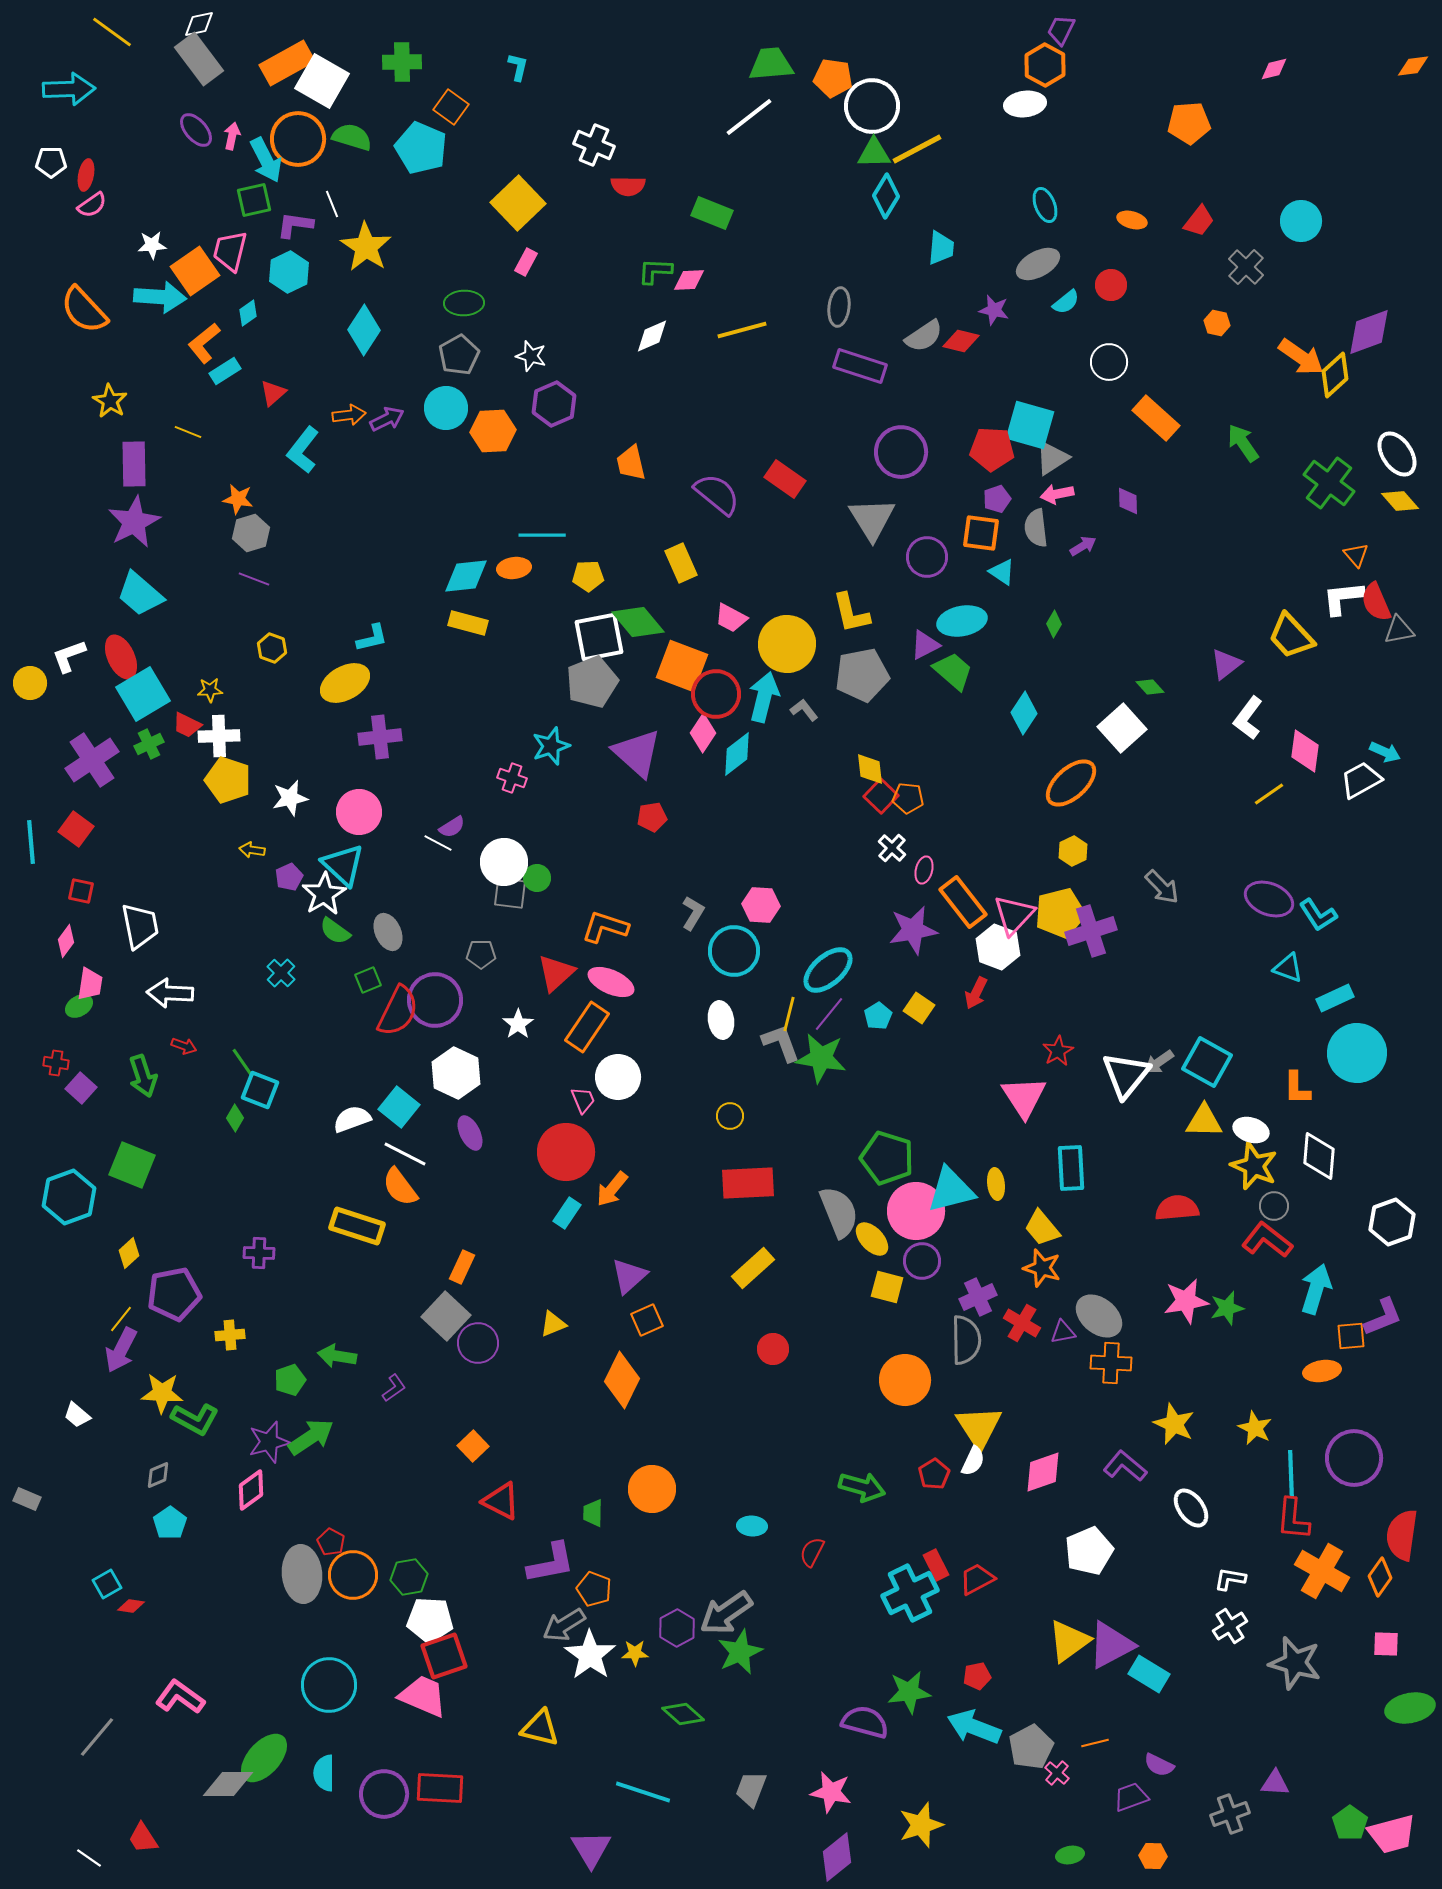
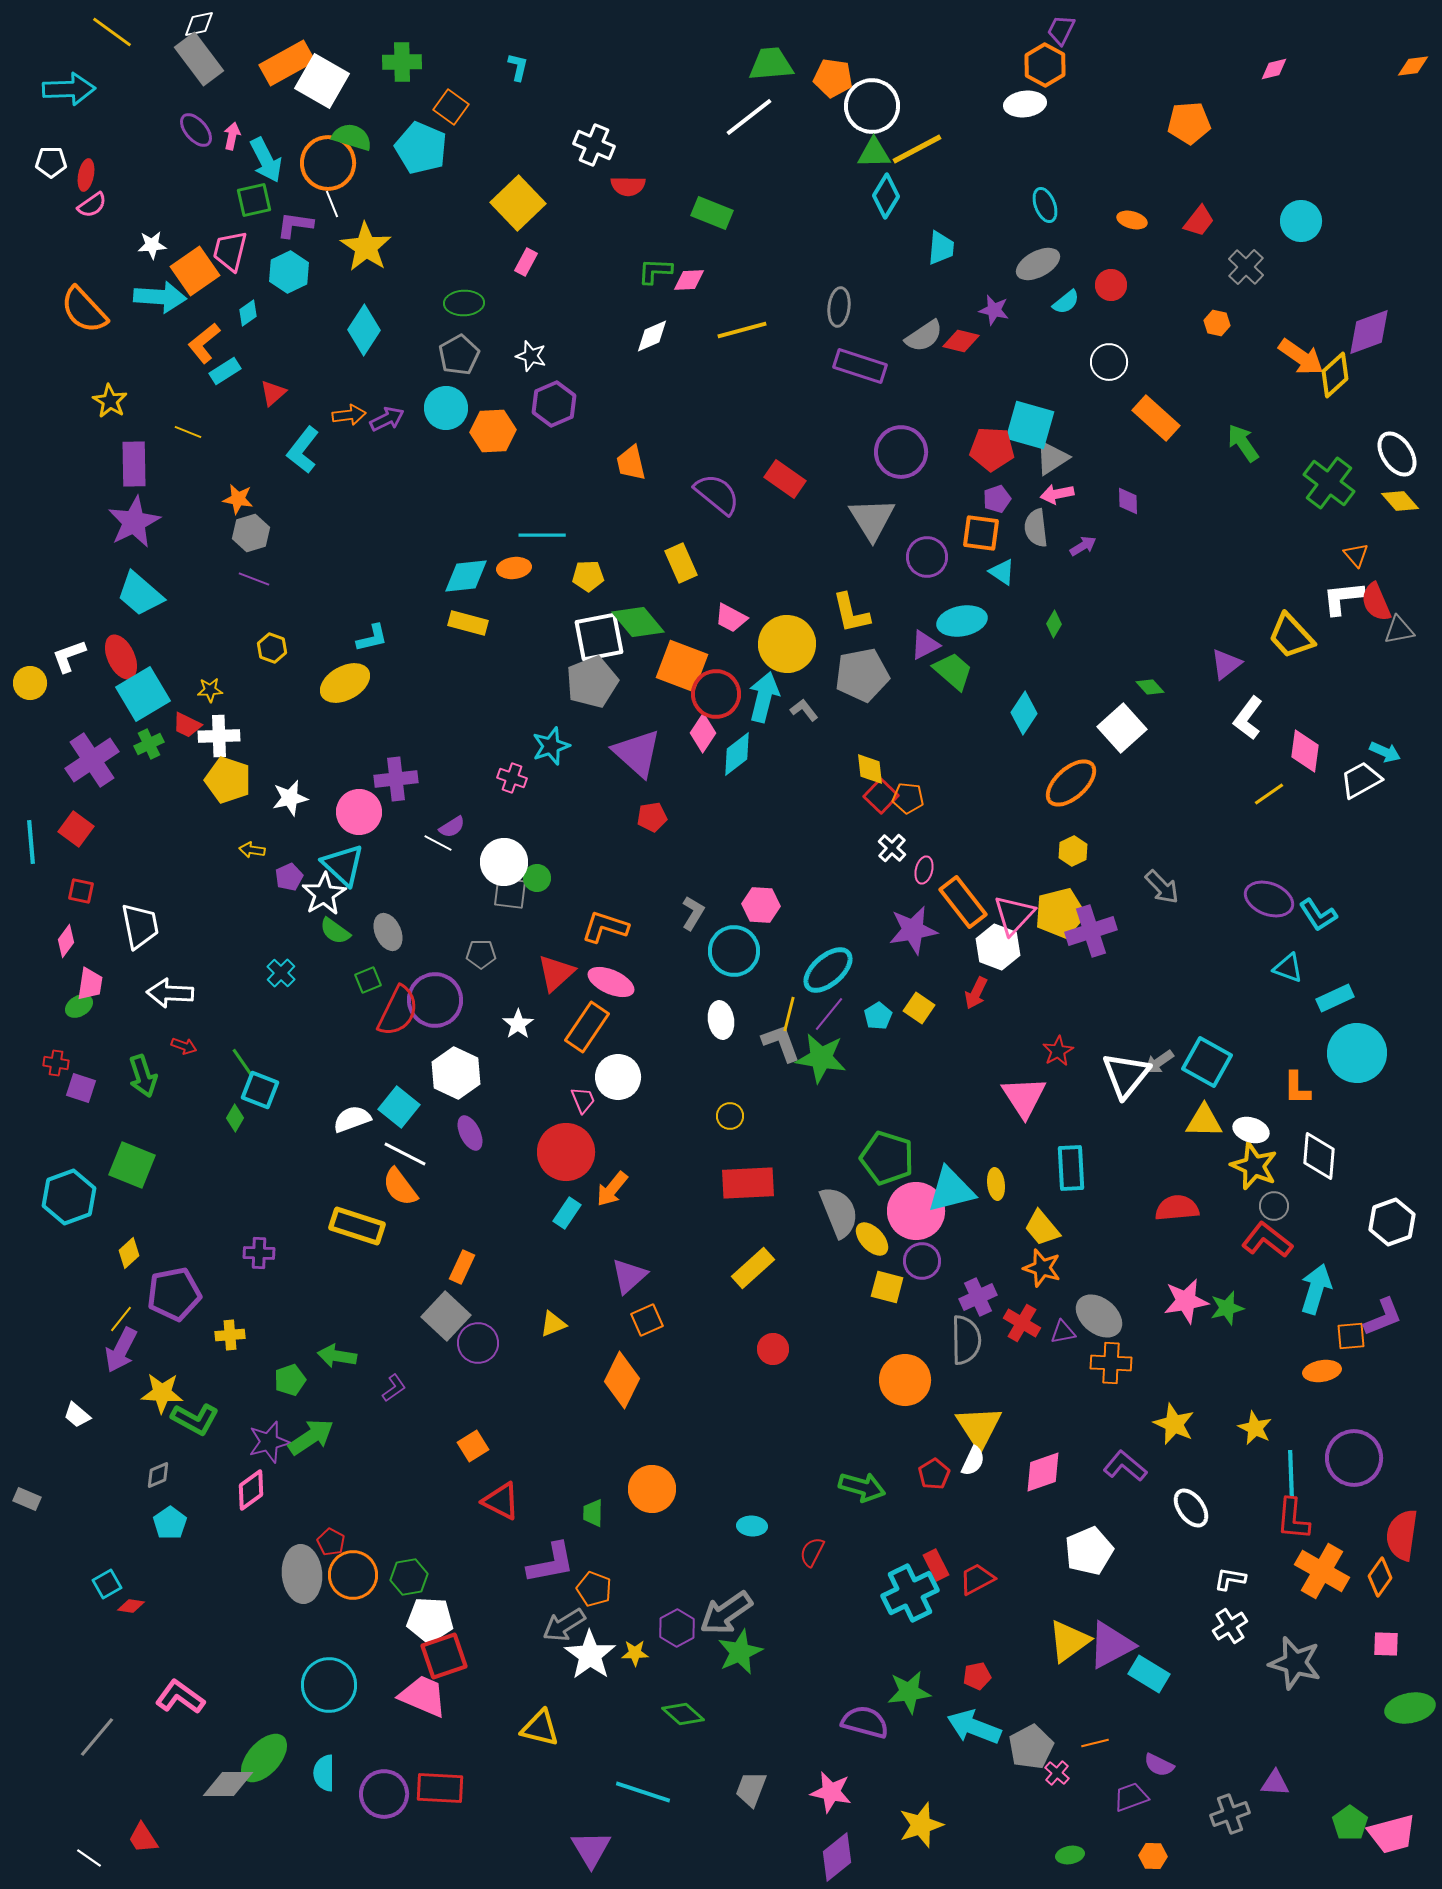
orange circle at (298, 139): moved 30 px right, 24 px down
purple cross at (380, 737): moved 16 px right, 42 px down
purple square at (81, 1088): rotated 24 degrees counterclockwise
orange square at (473, 1446): rotated 12 degrees clockwise
